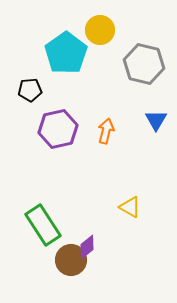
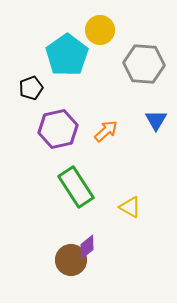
cyan pentagon: moved 1 px right, 2 px down
gray hexagon: rotated 9 degrees counterclockwise
black pentagon: moved 1 px right, 2 px up; rotated 15 degrees counterclockwise
orange arrow: rotated 35 degrees clockwise
green rectangle: moved 33 px right, 38 px up
